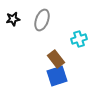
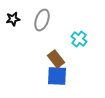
cyan cross: rotated 35 degrees counterclockwise
blue square: rotated 20 degrees clockwise
